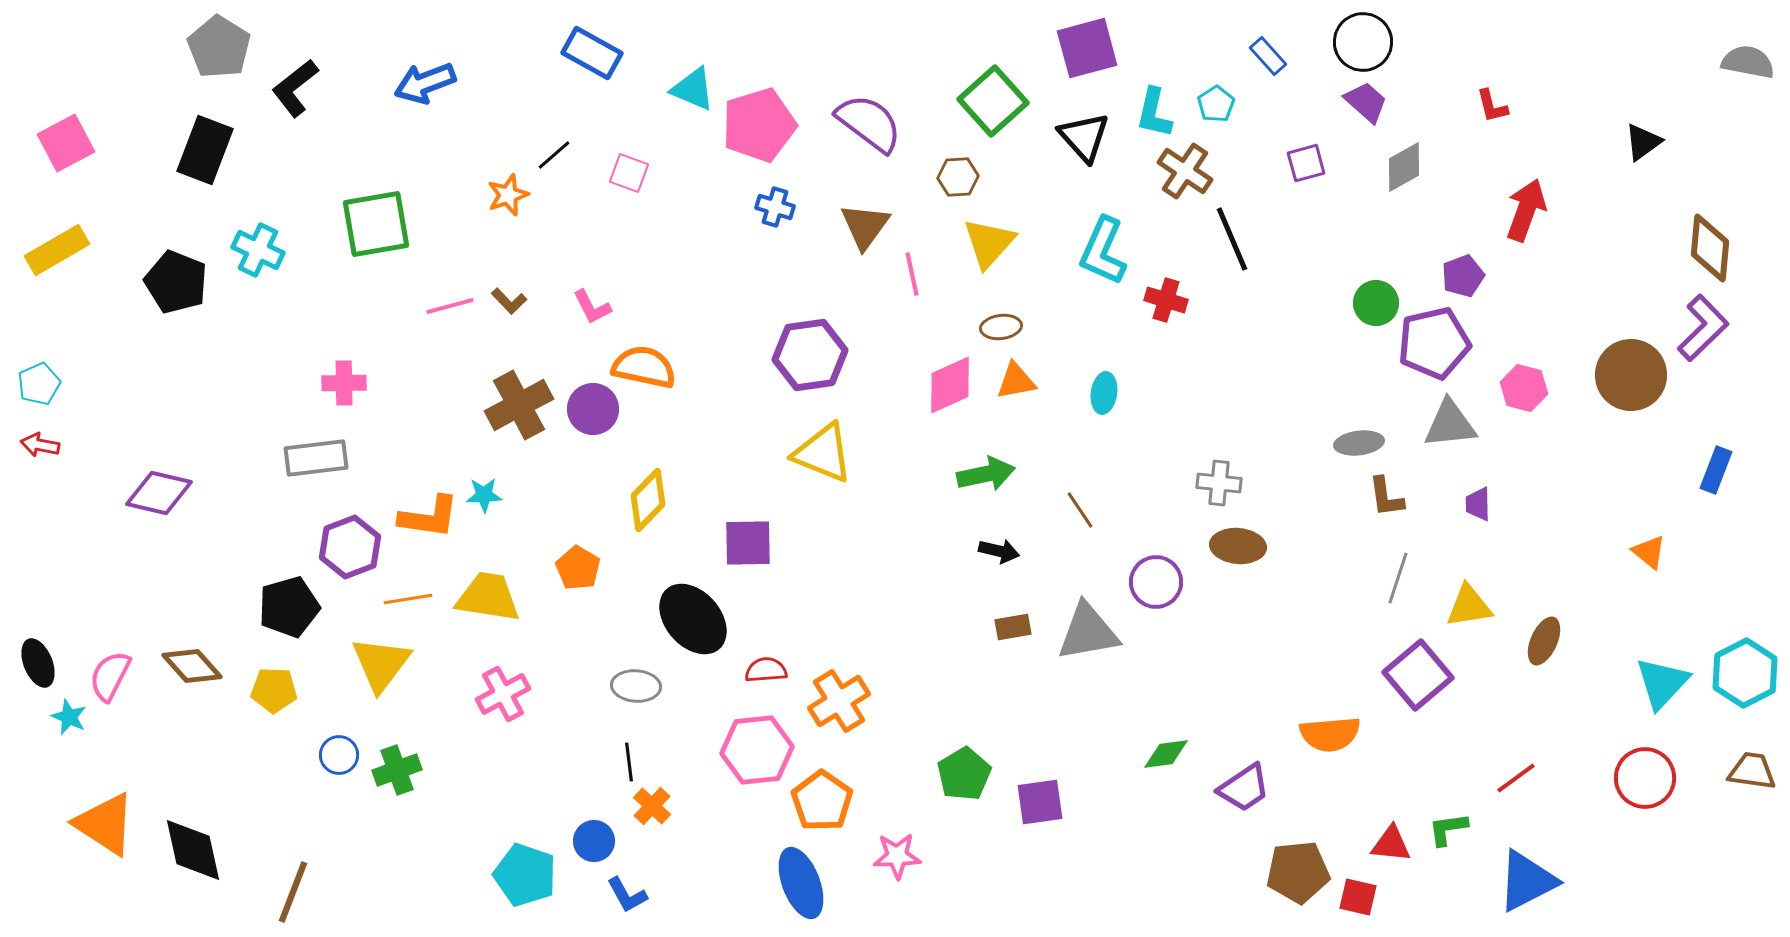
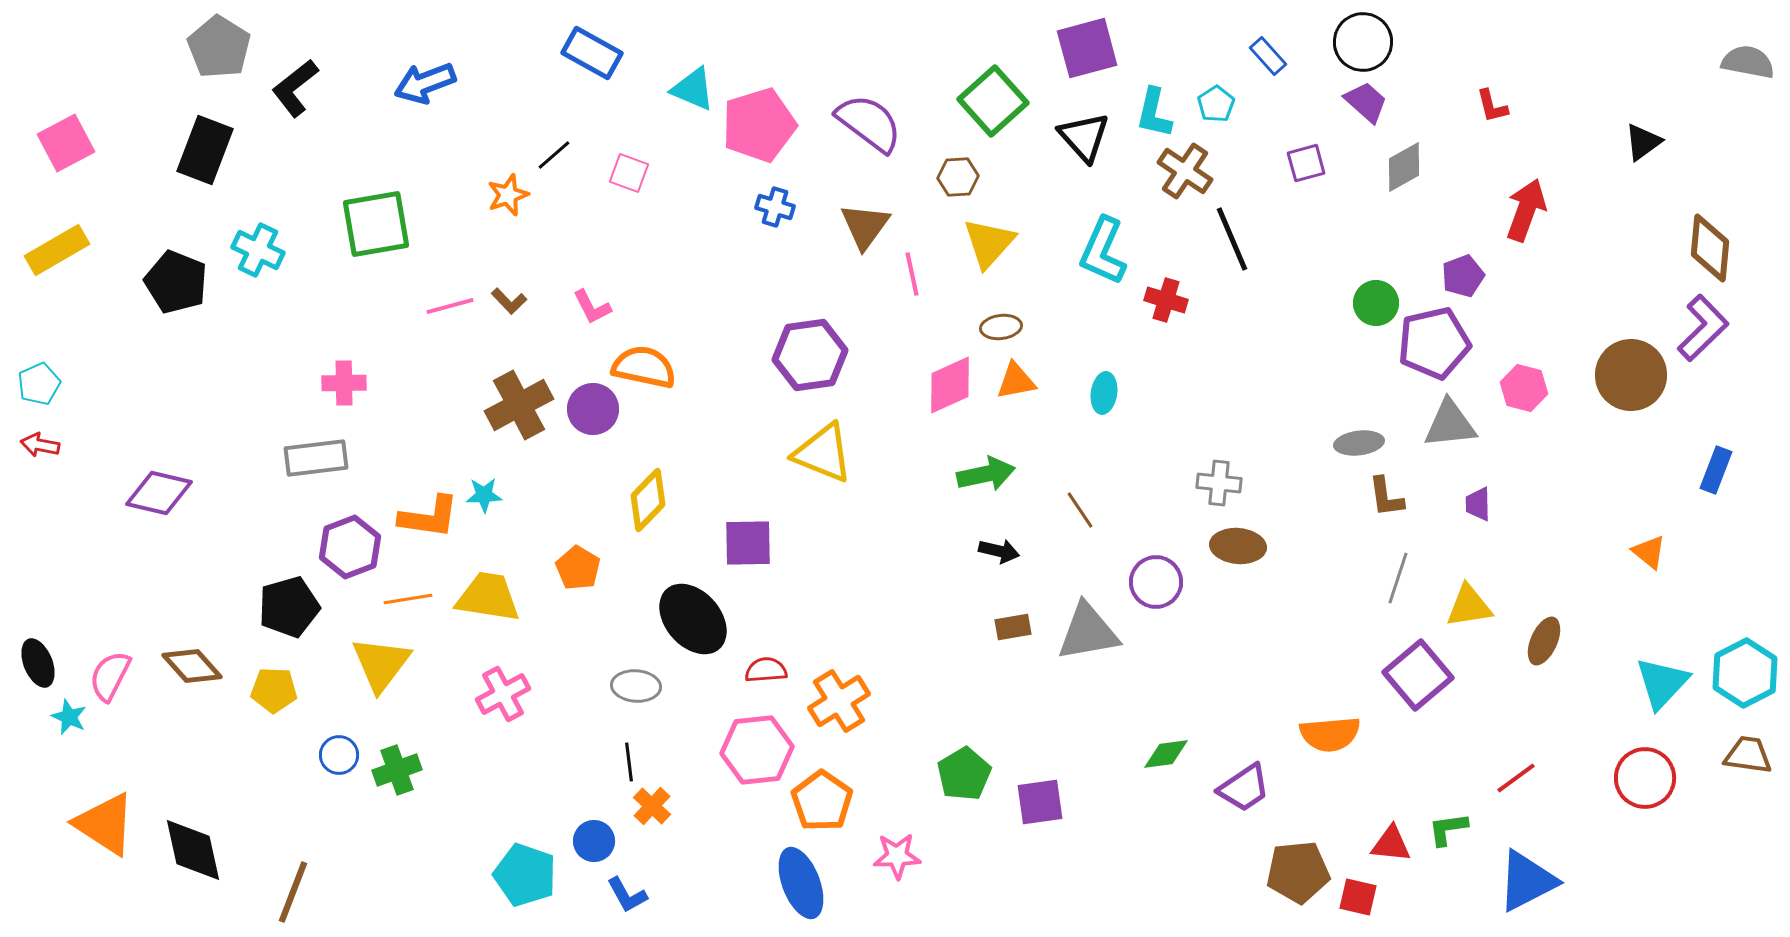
brown trapezoid at (1752, 771): moved 4 px left, 16 px up
